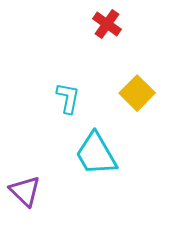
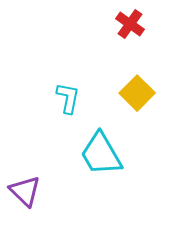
red cross: moved 23 px right
cyan trapezoid: moved 5 px right
